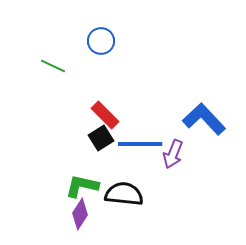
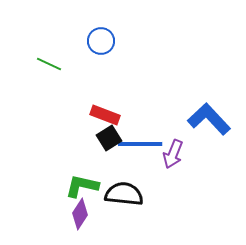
green line: moved 4 px left, 2 px up
red rectangle: rotated 24 degrees counterclockwise
blue L-shape: moved 5 px right
black square: moved 8 px right
